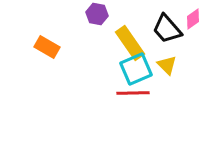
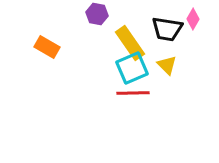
pink diamond: rotated 25 degrees counterclockwise
black trapezoid: rotated 40 degrees counterclockwise
cyan square: moved 4 px left, 1 px up
